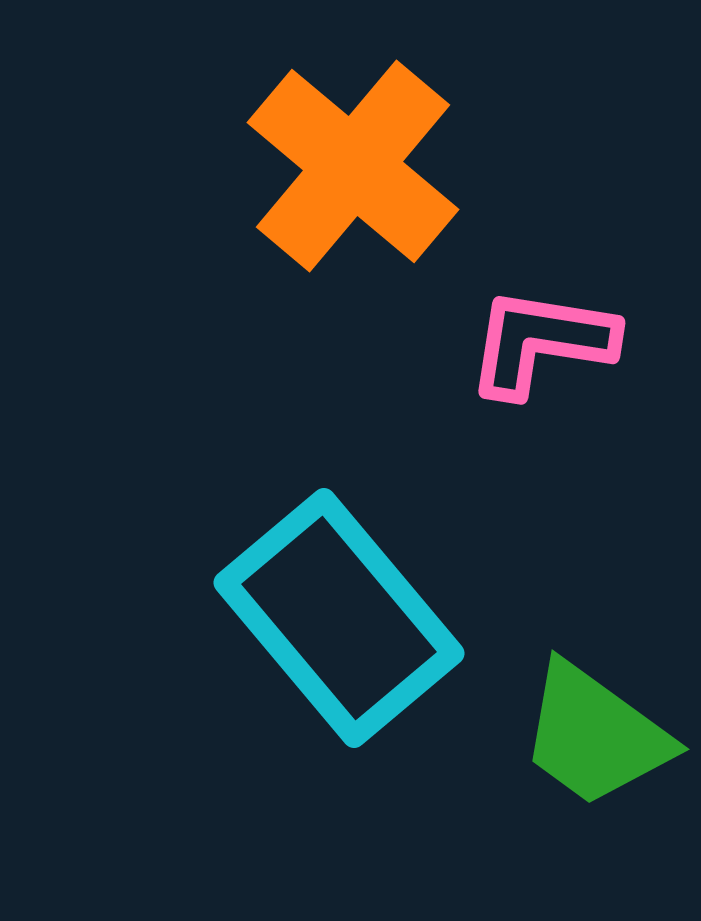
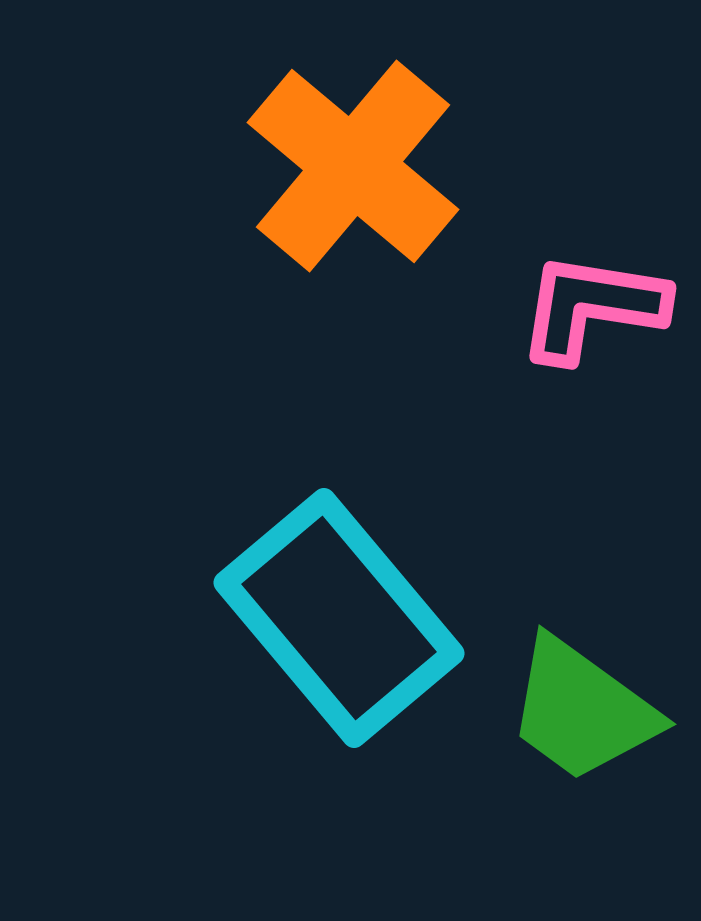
pink L-shape: moved 51 px right, 35 px up
green trapezoid: moved 13 px left, 25 px up
